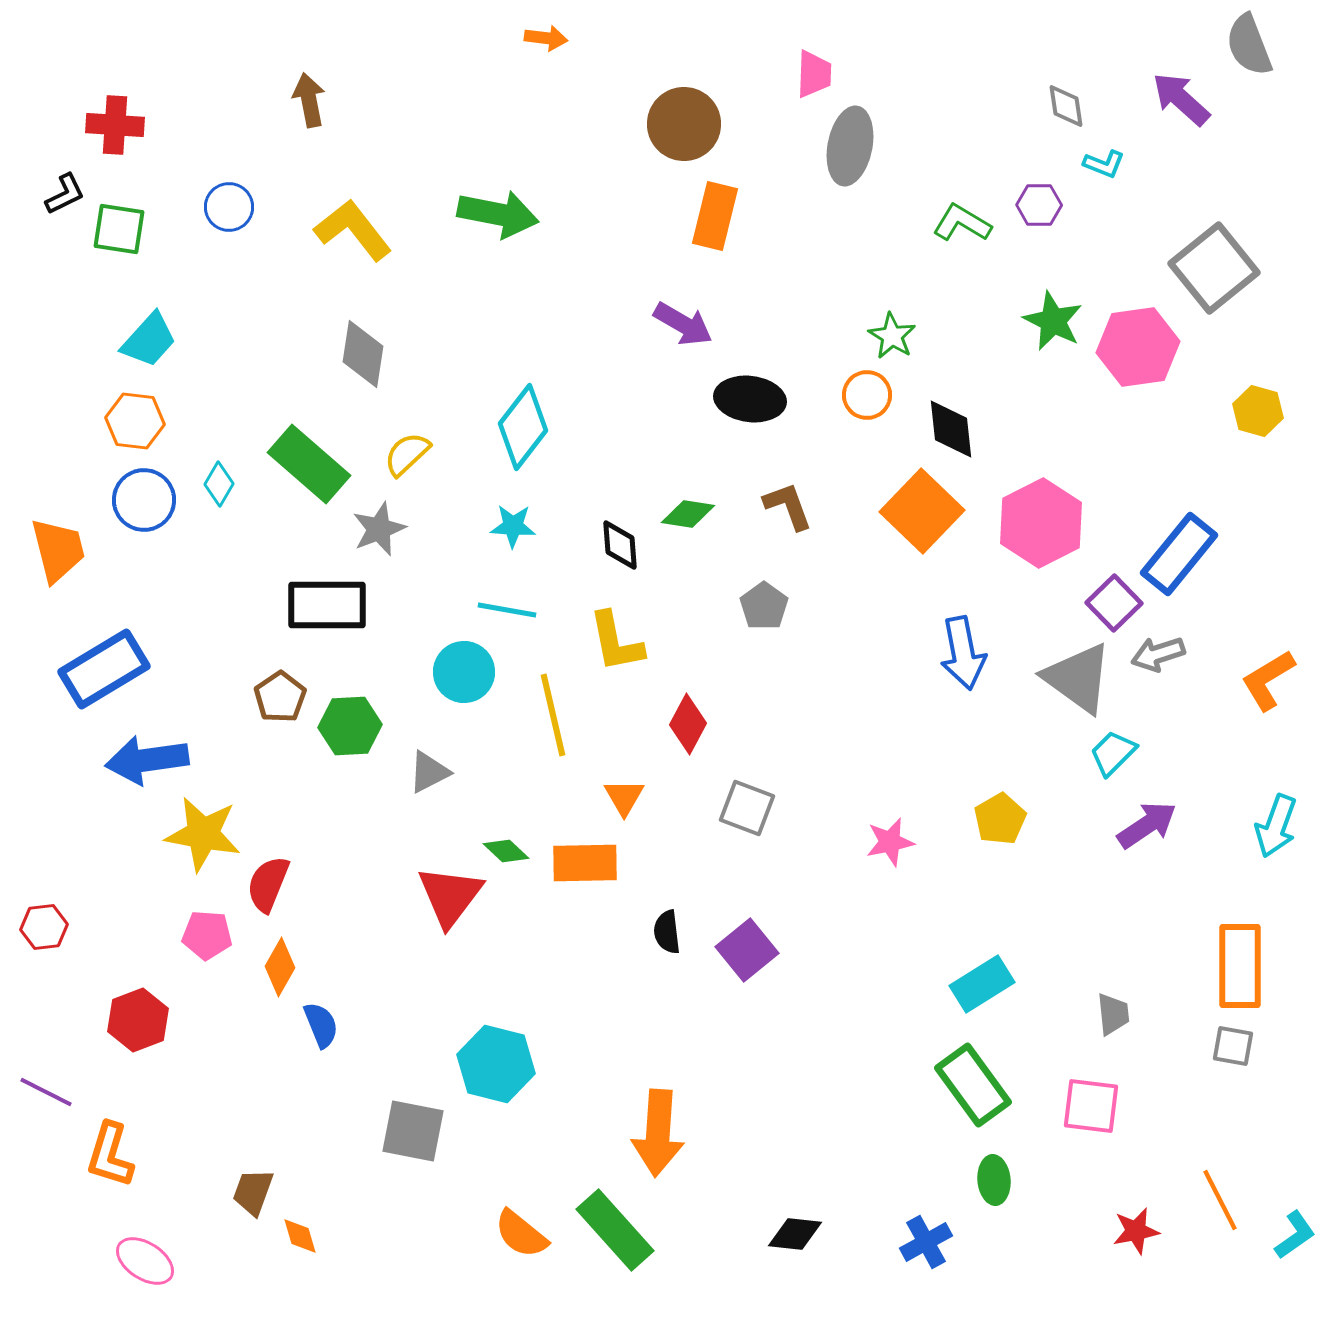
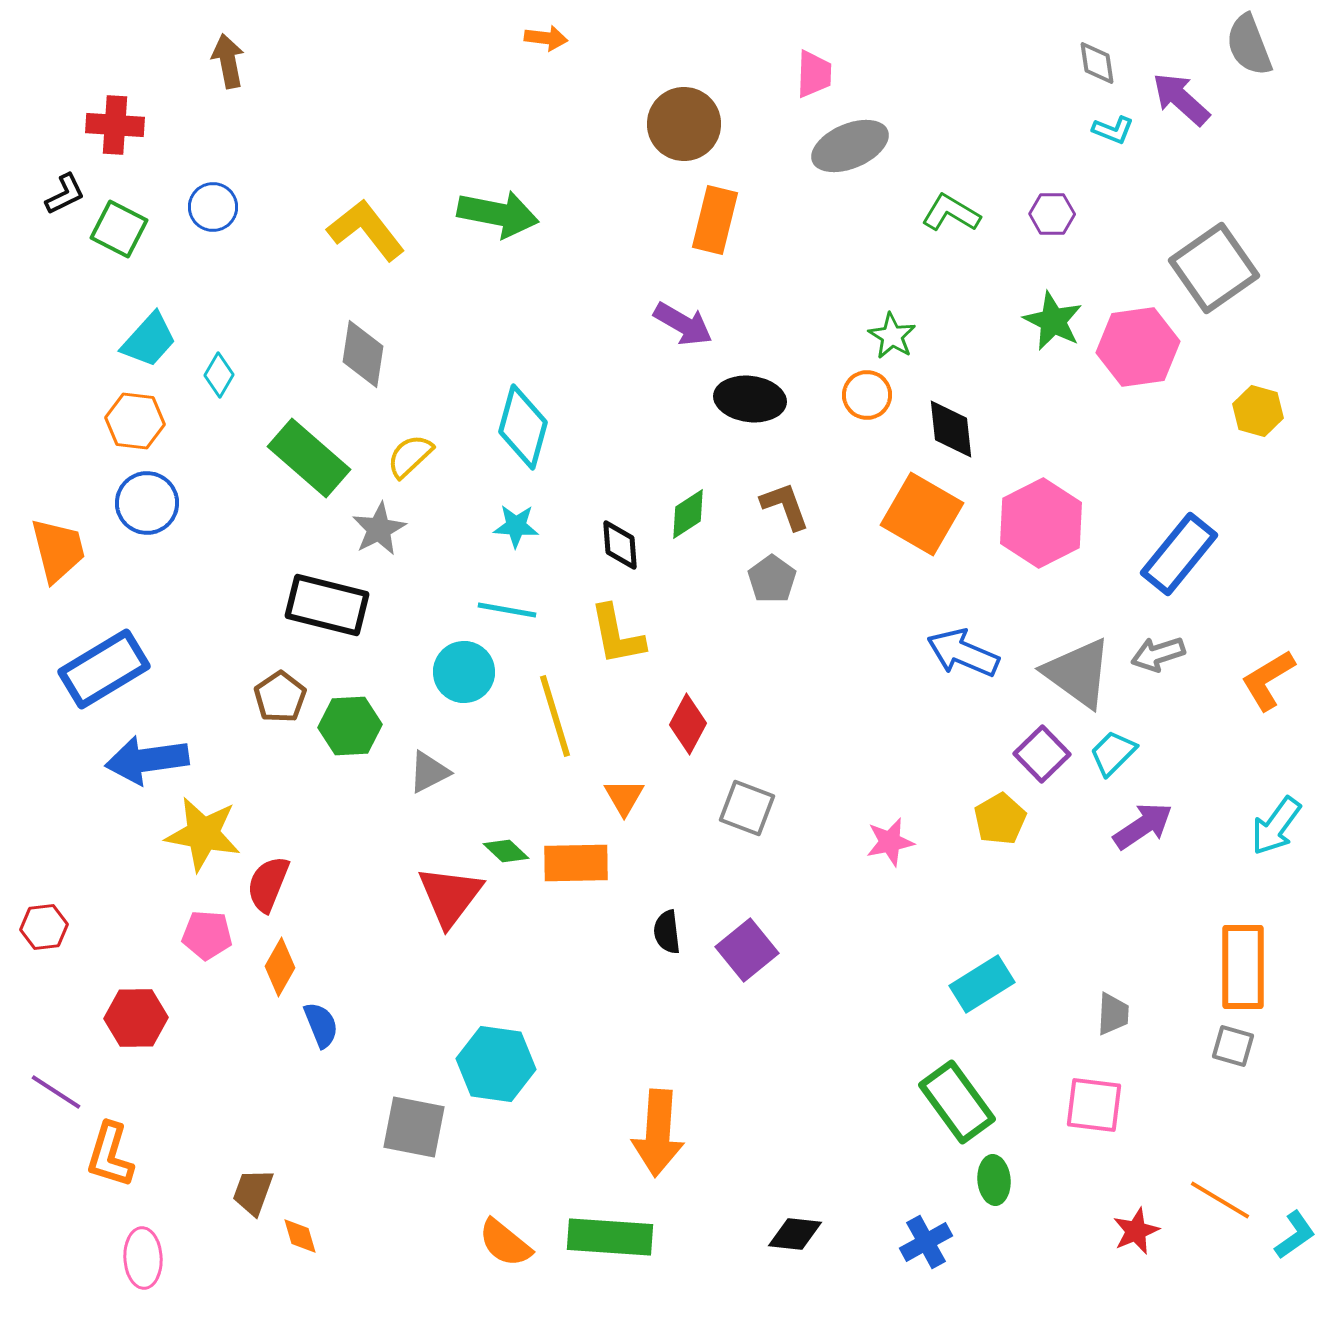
brown arrow at (309, 100): moved 81 px left, 39 px up
gray diamond at (1066, 106): moved 31 px right, 43 px up
gray ellipse at (850, 146): rotated 56 degrees clockwise
cyan L-shape at (1104, 164): moved 9 px right, 34 px up
purple hexagon at (1039, 205): moved 13 px right, 9 px down
blue circle at (229, 207): moved 16 px left
orange rectangle at (715, 216): moved 4 px down
green L-shape at (962, 223): moved 11 px left, 10 px up
green square at (119, 229): rotated 18 degrees clockwise
yellow L-shape at (353, 230): moved 13 px right
gray square at (1214, 268): rotated 4 degrees clockwise
cyan diamond at (523, 427): rotated 22 degrees counterclockwise
yellow semicircle at (407, 454): moved 3 px right, 2 px down
green rectangle at (309, 464): moved 6 px up
cyan diamond at (219, 484): moved 109 px up
blue circle at (144, 500): moved 3 px right, 3 px down
brown L-shape at (788, 506): moved 3 px left
orange square at (922, 511): moved 3 px down; rotated 14 degrees counterclockwise
green diamond at (688, 514): rotated 42 degrees counterclockwise
cyan star at (513, 526): moved 3 px right
gray star at (379, 529): rotated 6 degrees counterclockwise
purple square at (1114, 603): moved 72 px left, 151 px down
black rectangle at (327, 605): rotated 14 degrees clockwise
gray pentagon at (764, 606): moved 8 px right, 27 px up
yellow L-shape at (616, 642): moved 1 px right, 7 px up
blue arrow at (963, 653): rotated 124 degrees clockwise
gray triangle at (1078, 678): moved 5 px up
yellow line at (553, 715): moved 2 px right, 1 px down; rotated 4 degrees counterclockwise
purple arrow at (1147, 825): moved 4 px left, 1 px down
cyan arrow at (1276, 826): rotated 16 degrees clockwise
orange rectangle at (585, 863): moved 9 px left
orange rectangle at (1240, 966): moved 3 px right, 1 px down
gray trapezoid at (1113, 1014): rotated 9 degrees clockwise
red hexagon at (138, 1020): moved 2 px left, 2 px up; rotated 20 degrees clockwise
gray square at (1233, 1046): rotated 6 degrees clockwise
cyan hexagon at (496, 1064): rotated 6 degrees counterclockwise
green rectangle at (973, 1085): moved 16 px left, 17 px down
purple line at (46, 1092): moved 10 px right; rotated 6 degrees clockwise
pink square at (1091, 1106): moved 3 px right, 1 px up
gray square at (413, 1131): moved 1 px right, 4 px up
orange line at (1220, 1200): rotated 32 degrees counterclockwise
green rectangle at (615, 1230): moved 5 px left, 7 px down; rotated 44 degrees counterclockwise
red star at (1136, 1231): rotated 12 degrees counterclockwise
orange semicircle at (521, 1234): moved 16 px left, 9 px down
pink ellipse at (145, 1261): moved 2 px left, 3 px up; rotated 54 degrees clockwise
